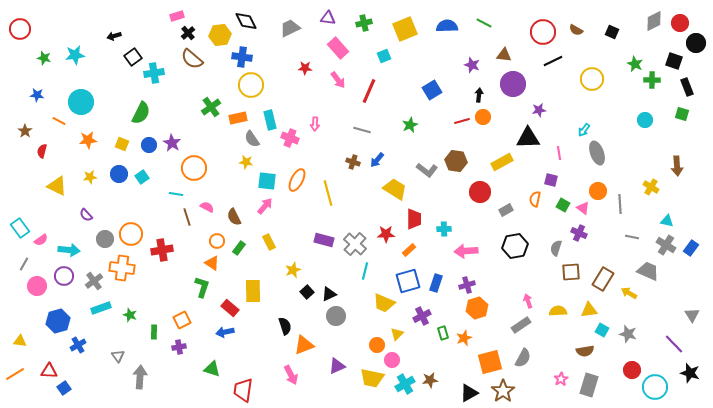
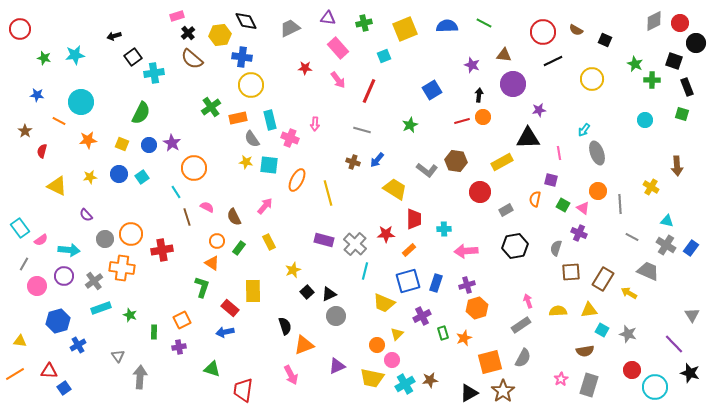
black square at (612, 32): moved 7 px left, 8 px down
cyan square at (267, 181): moved 2 px right, 16 px up
cyan line at (176, 194): moved 2 px up; rotated 48 degrees clockwise
gray line at (632, 237): rotated 16 degrees clockwise
